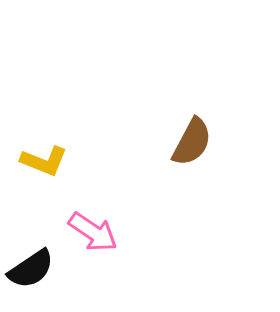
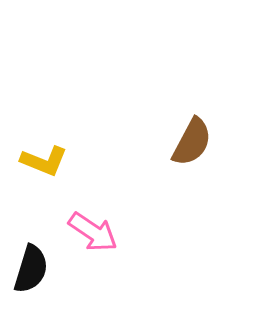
black semicircle: rotated 39 degrees counterclockwise
